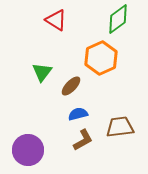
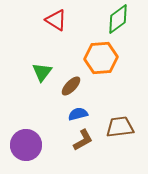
orange hexagon: rotated 20 degrees clockwise
purple circle: moved 2 px left, 5 px up
